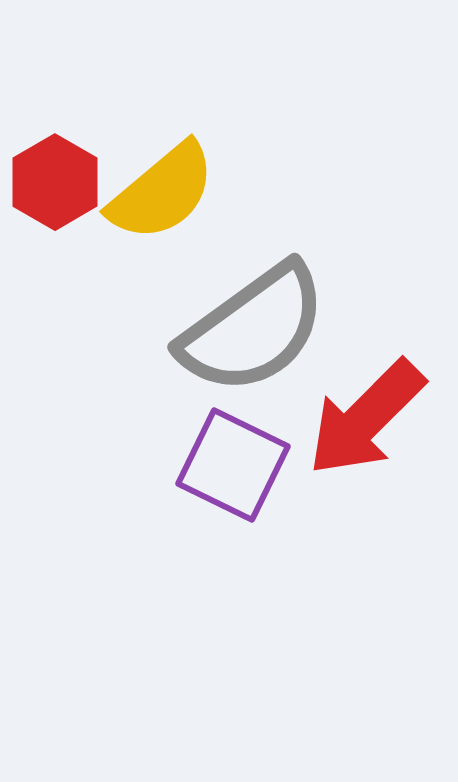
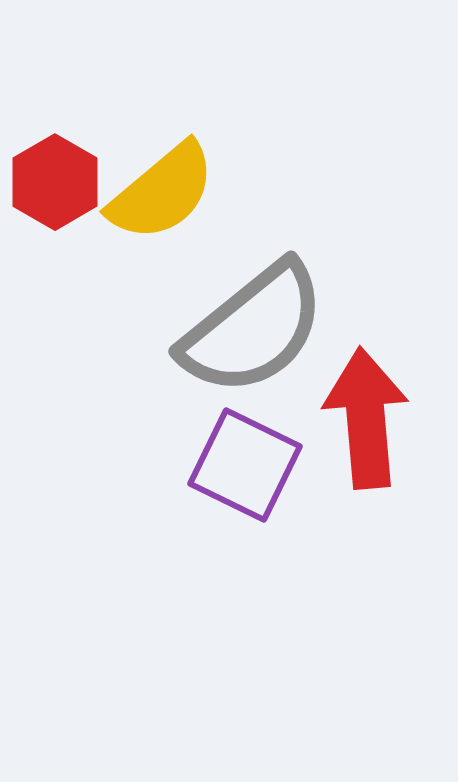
gray semicircle: rotated 3 degrees counterclockwise
red arrow: rotated 130 degrees clockwise
purple square: moved 12 px right
